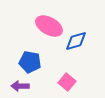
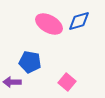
pink ellipse: moved 2 px up
blue diamond: moved 3 px right, 20 px up
purple arrow: moved 8 px left, 4 px up
